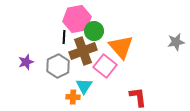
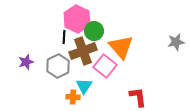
pink hexagon: rotated 24 degrees counterclockwise
